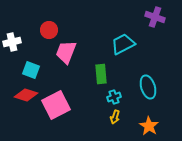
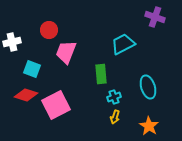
cyan square: moved 1 px right, 1 px up
